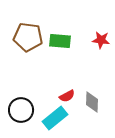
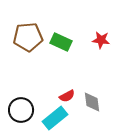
brown pentagon: rotated 12 degrees counterclockwise
green rectangle: moved 1 px right, 1 px down; rotated 20 degrees clockwise
gray diamond: rotated 10 degrees counterclockwise
